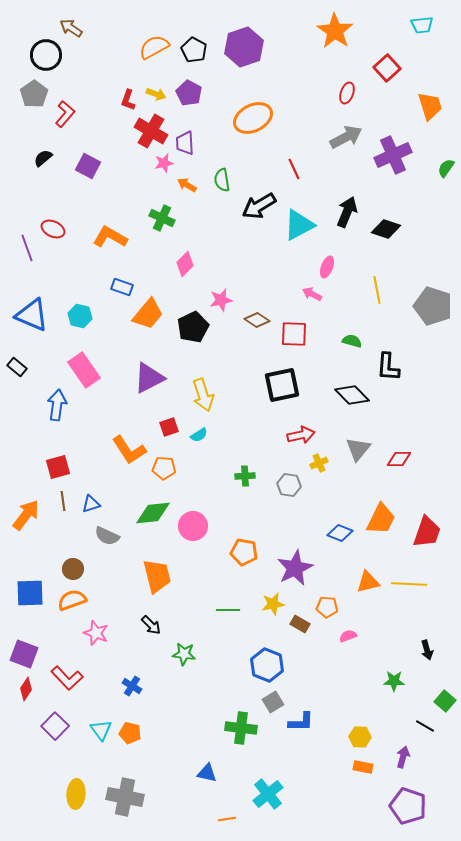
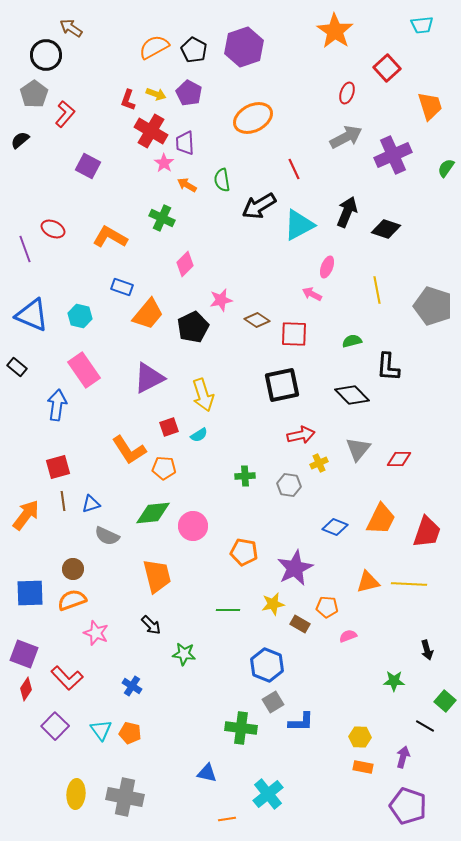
black semicircle at (43, 158): moved 23 px left, 18 px up
pink star at (164, 163): rotated 24 degrees counterclockwise
purple line at (27, 248): moved 2 px left, 1 px down
green semicircle at (352, 341): rotated 30 degrees counterclockwise
blue diamond at (340, 533): moved 5 px left, 6 px up
